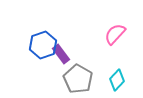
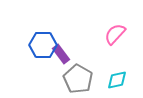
blue hexagon: rotated 20 degrees clockwise
cyan diamond: rotated 35 degrees clockwise
